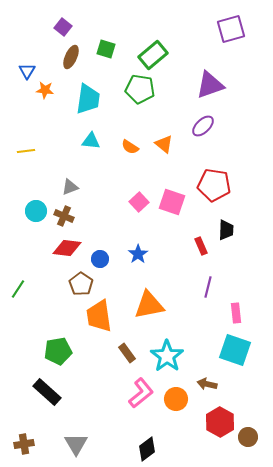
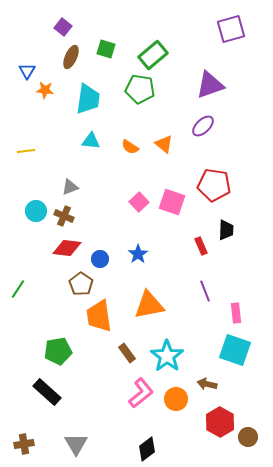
purple line at (208, 287): moved 3 px left, 4 px down; rotated 35 degrees counterclockwise
